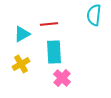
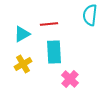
cyan semicircle: moved 4 px left
yellow cross: moved 2 px right
pink cross: moved 8 px right, 1 px down
